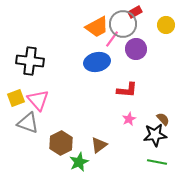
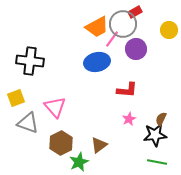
yellow circle: moved 3 px right, 5 px down
pink triangle: moved 17 px right, 7 px down
brown semicircle: moved 2 px left; rotated 112 degrees counterclockwise
